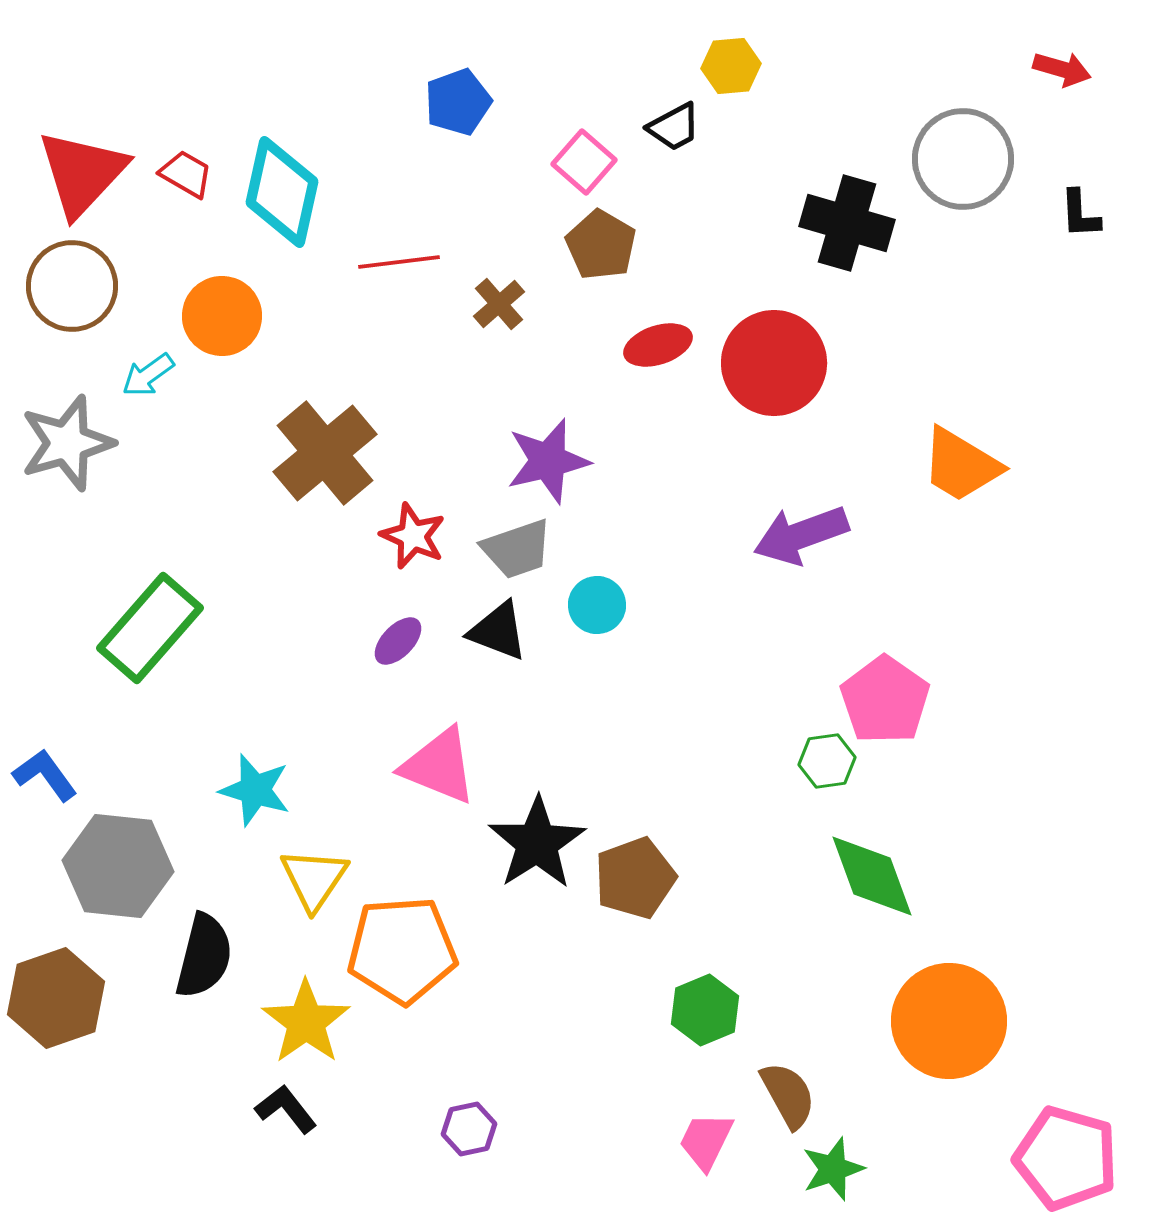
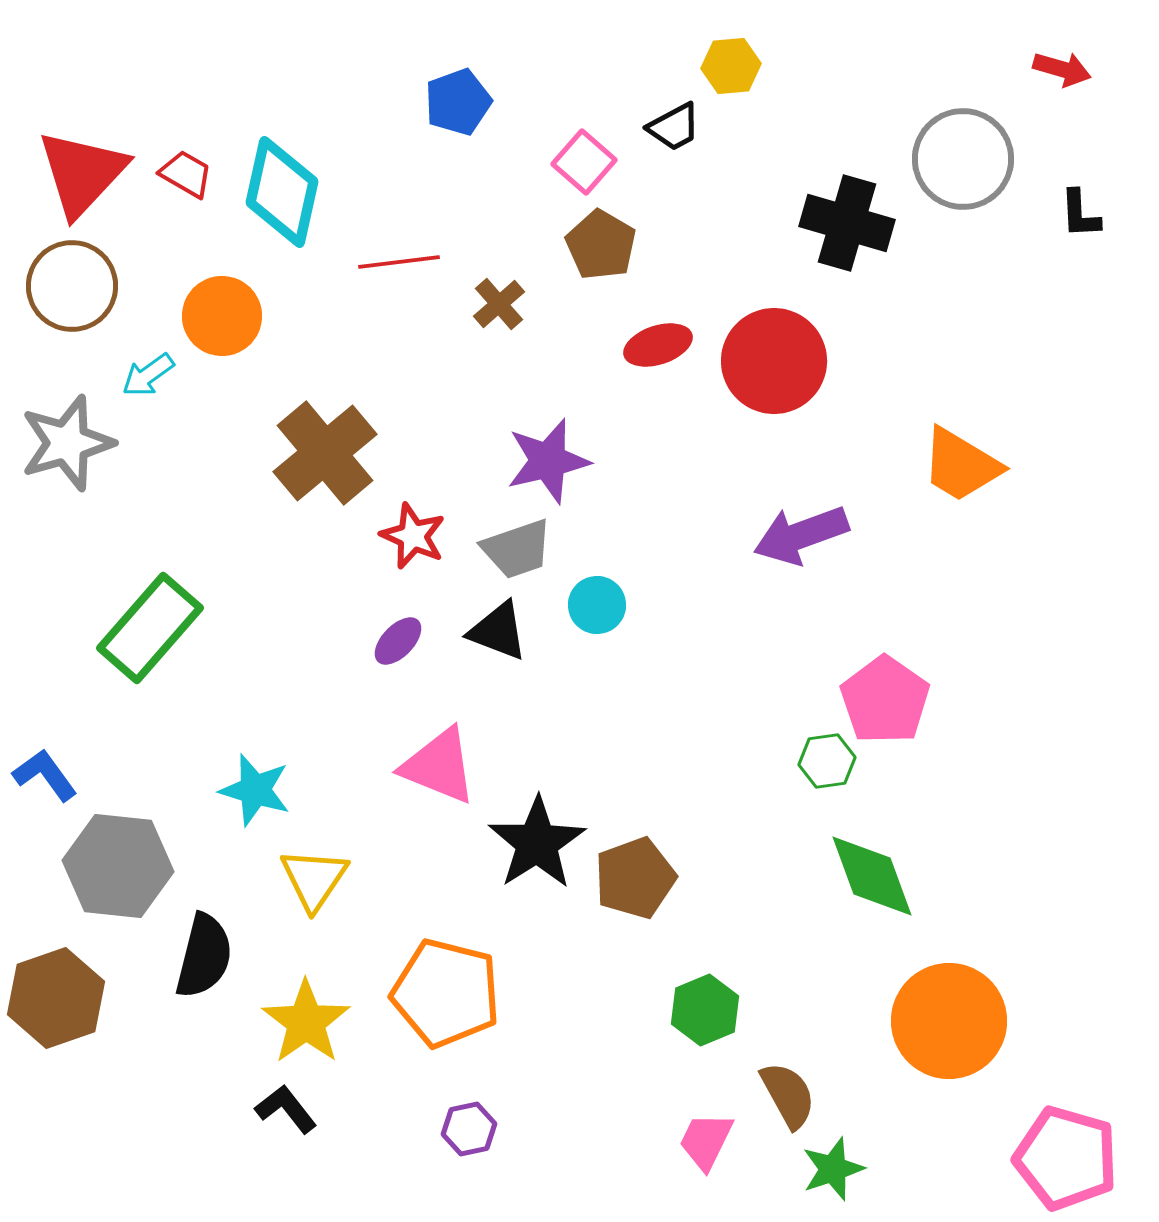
red circle at (774, 363): moved 2 px up
orange pentagon at (402, 950): moved 44 px right, 43 px down; rotated 18 degrees clockwise
